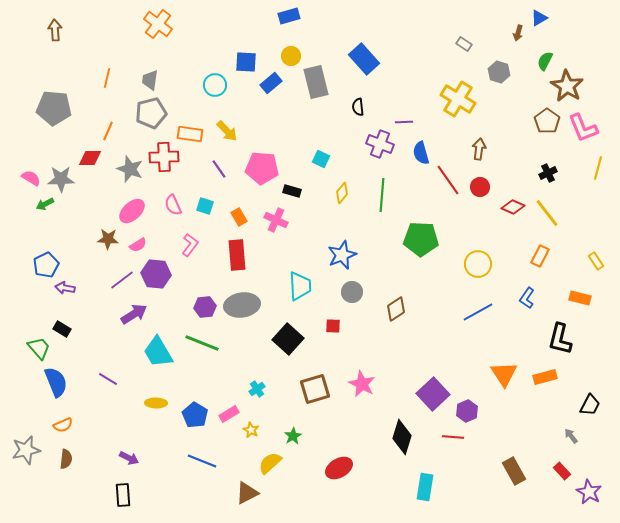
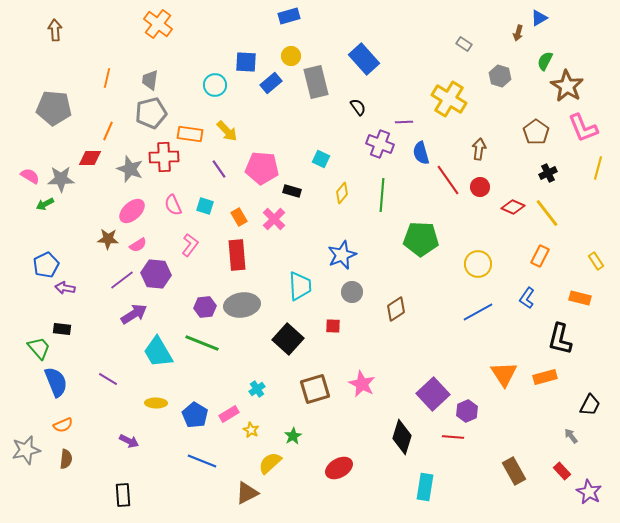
gray hexagon at (499, 72): moved 1 px right, 4 px down
yellow cross at (458, 99): moved 9 px left
black semicircle at (358, 107): rotated 150 degrees clockwise
brown pentagon at (547, 121): moved 11 px left, 11 px down
pink semicircle at (31, 178): moved 1 px left, 2 px up
pink cross at (276, 220): moved 2 px left, 1 px up; rotated 20 degrees clockwise
black rectangle at (62, 329): rotated 24 degrees counterclockwise
purple arrow at (129, 458): moved 17 px up
